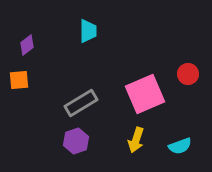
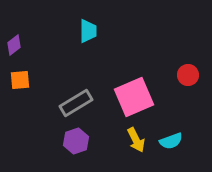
purple diamond: moved 13 px left
red circle: moved 1 px down
orange square: moved 1 px right
pink square: moved 11 px left, 3 px down
gray rectangle: moved 5 px left
yellow arrow: rotated 45 degrees counterclockwise
cyan semicircle: moved 9 px left, 5 px up
